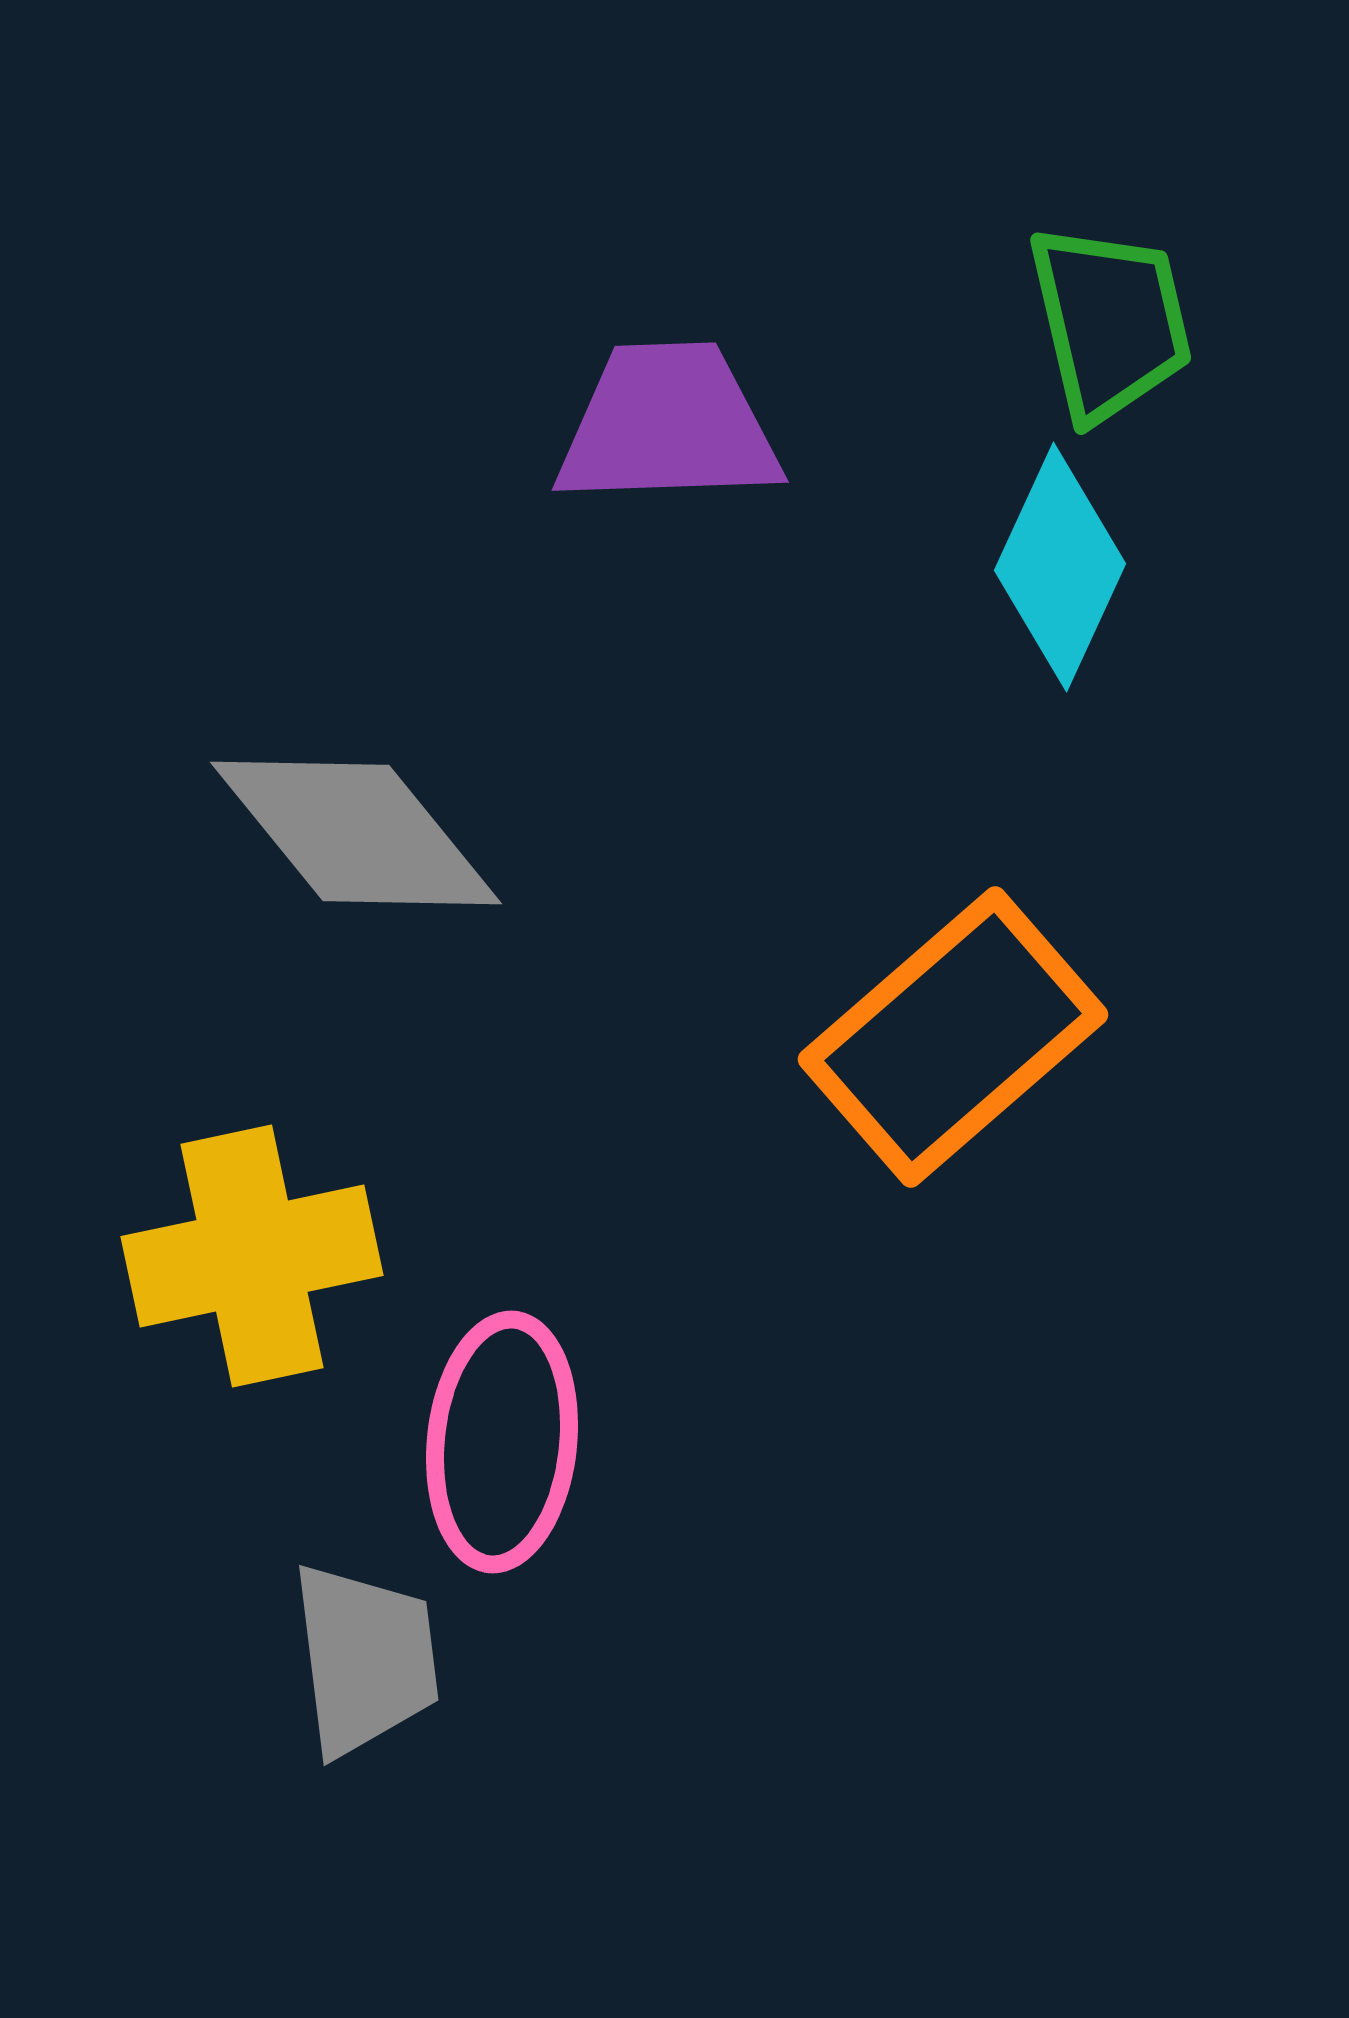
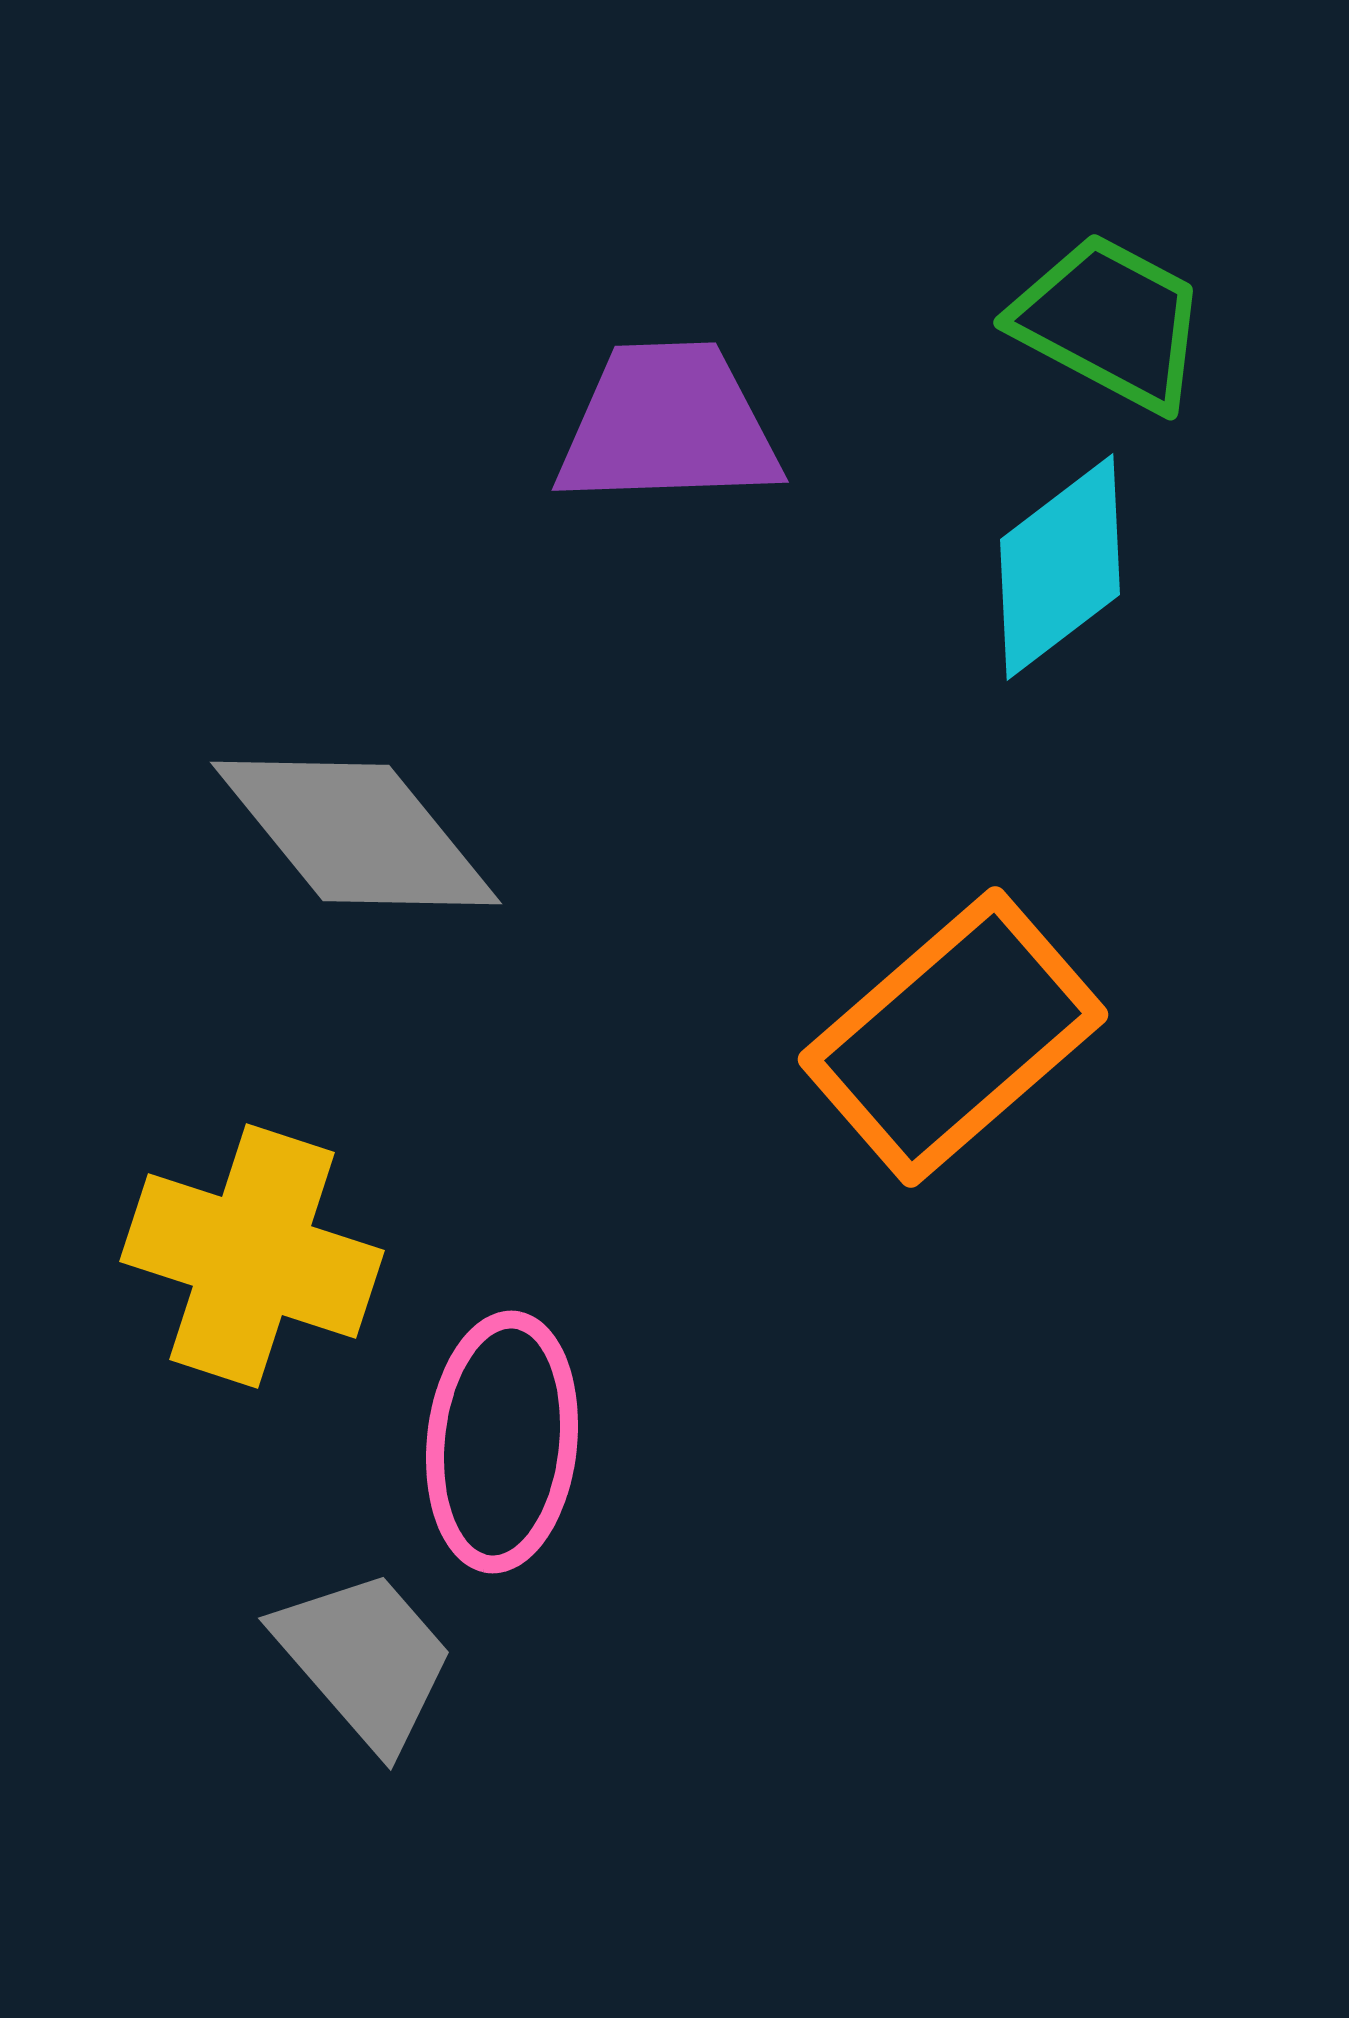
green trapezoid: rotated 49 degrees counterclockwise
cyan diamond: rotated 28 degrees clockwise
yellow cross: rotated 30 degrees clockwise
gray trapezoid: rotated 34 degrees counterclockwise
